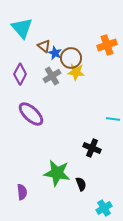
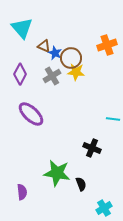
brown triangle: rotated 16 degrees counterclockwise
